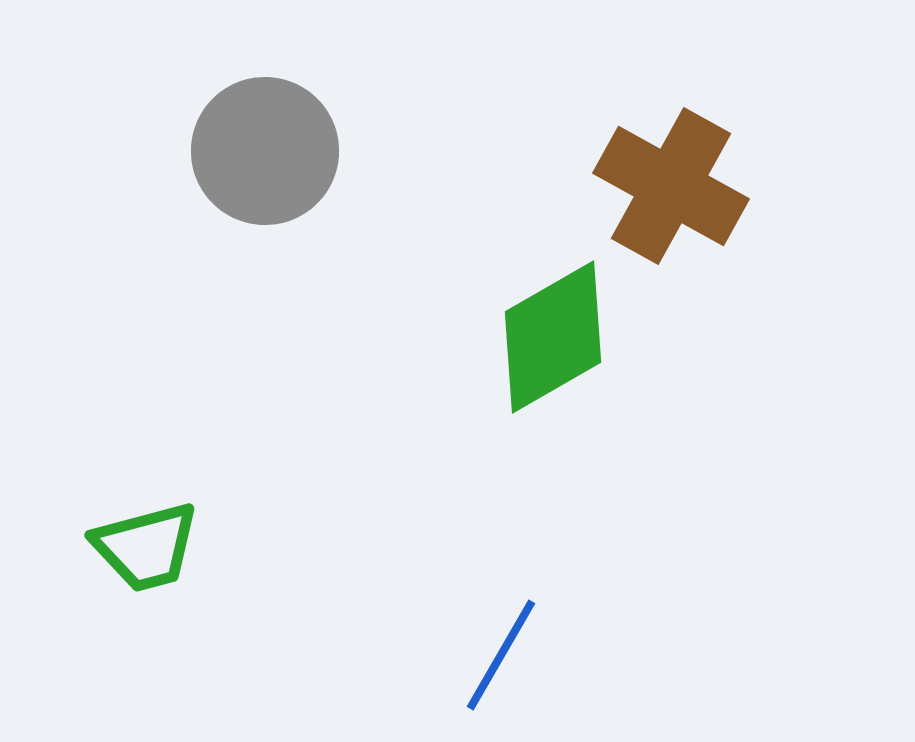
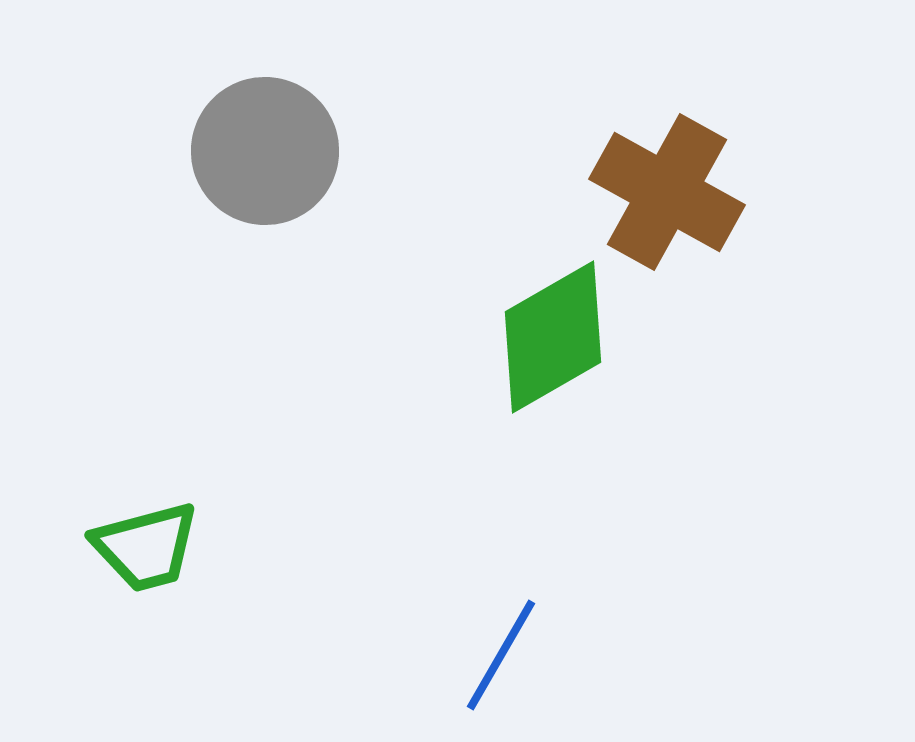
brown cross: moved 4 px left, 6 px down
